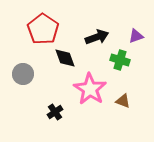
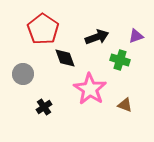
brown triangle: moved 2 px right, 4 px down
black cross: moved 11 px left, 5 px up
